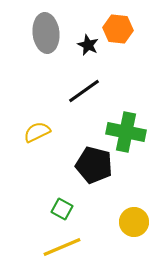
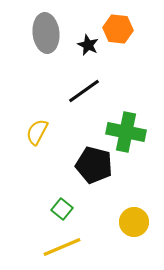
yellow semicircle: rotated 36 degrees counterclockwise
green square: rotated 10 degrees clockwise
